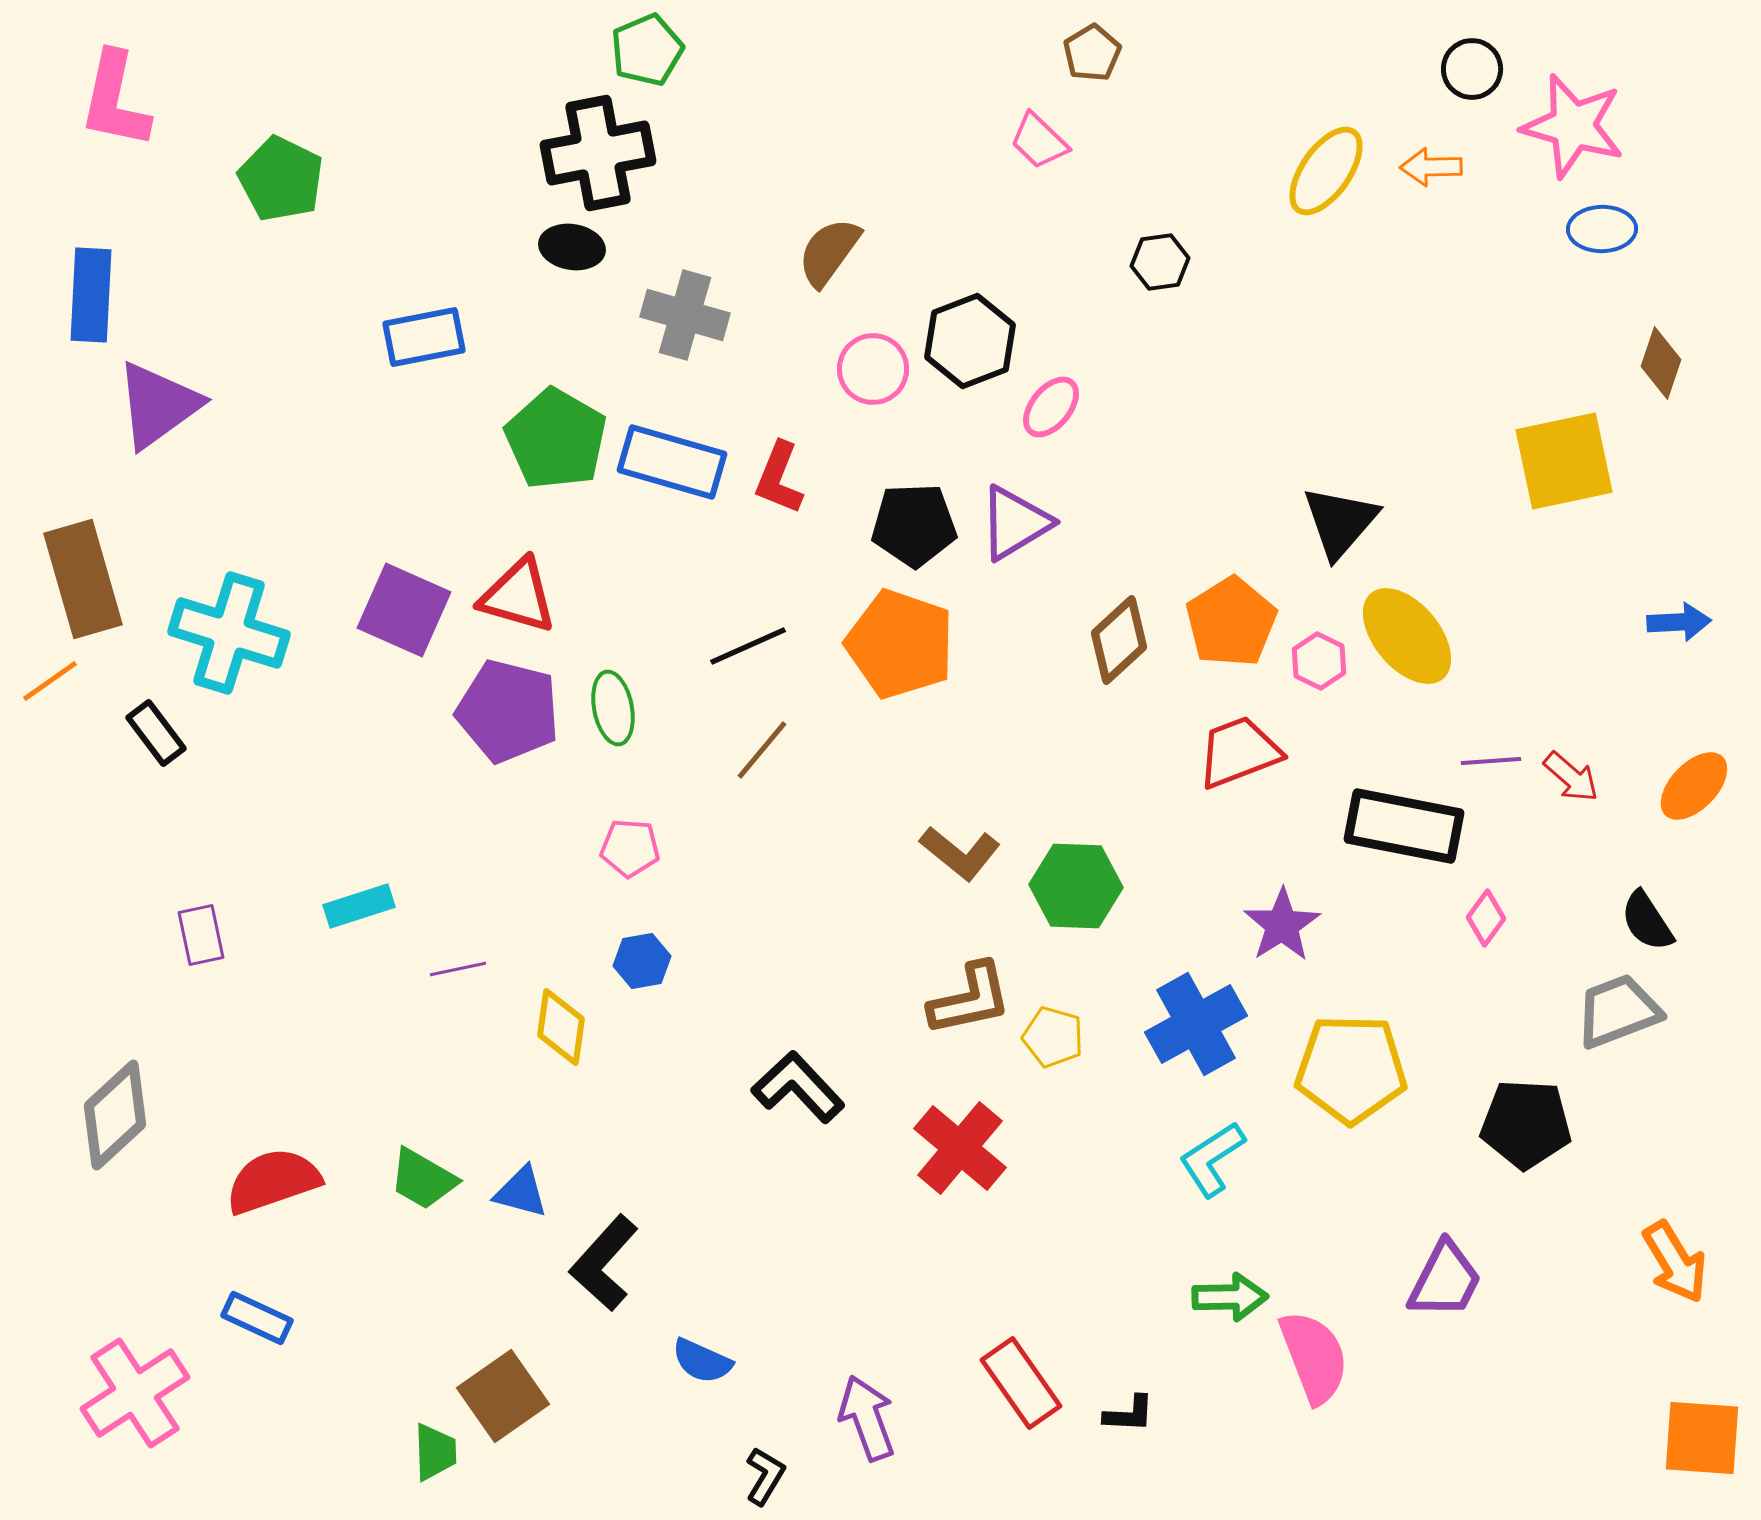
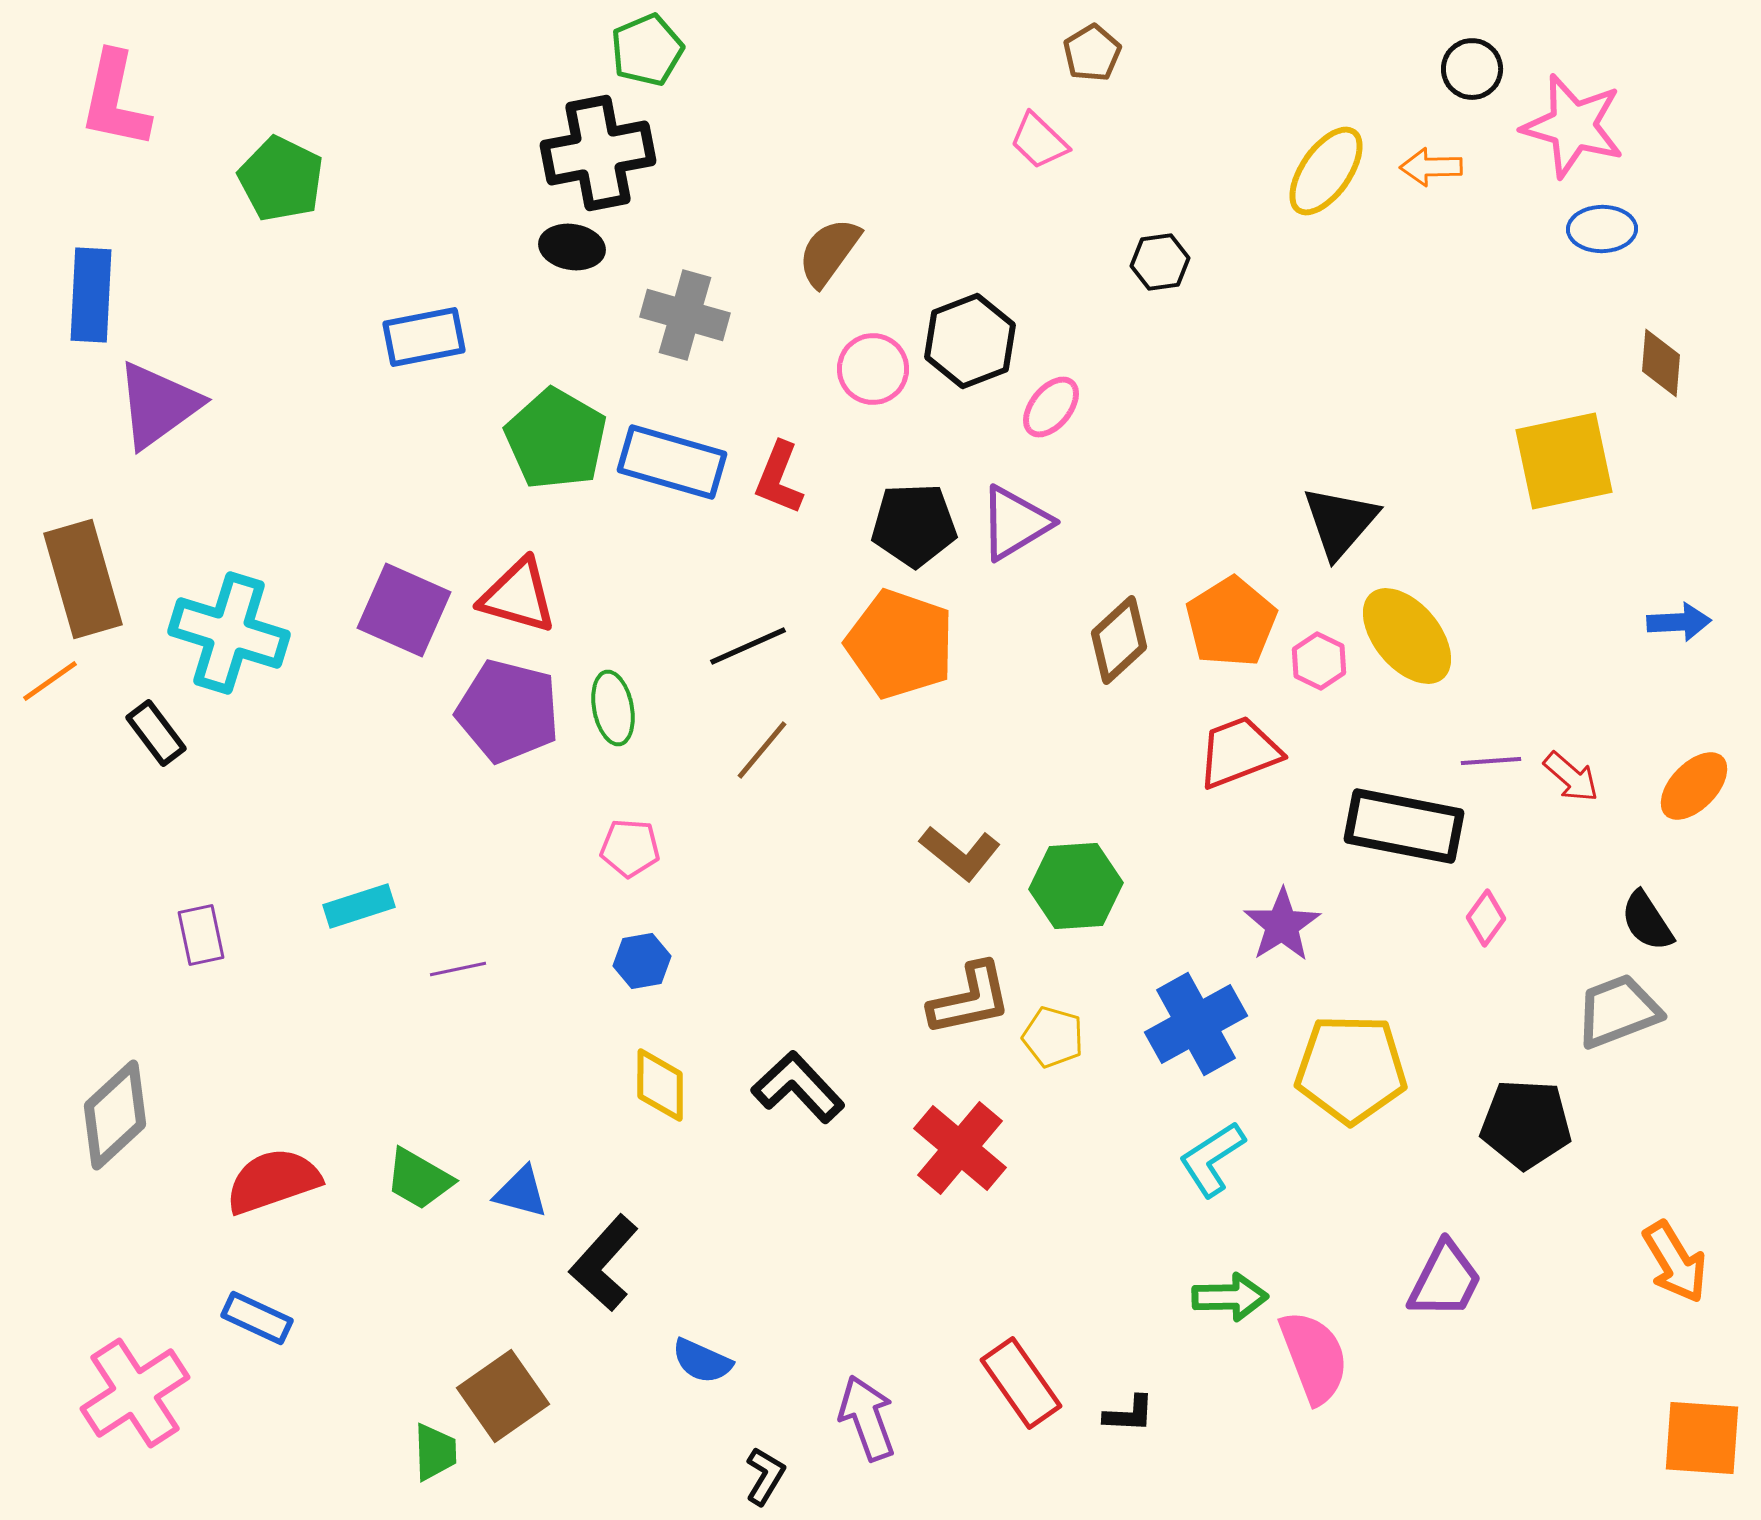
brown diamond at (1661, 363): rotated 14 degrees counterclockwise
green hexagon at (1076, 886): rotated 6 degrees counterclockwise
yellow diamond at (561, 1027): moved 99 px right, 58 px down; rotated 8 degrees counterclockwise
green trapezoid at (423, 1179): moved 4 px left
